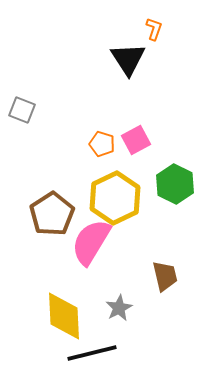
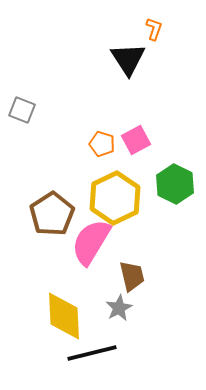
brown trapezoid: moved 33 px left
